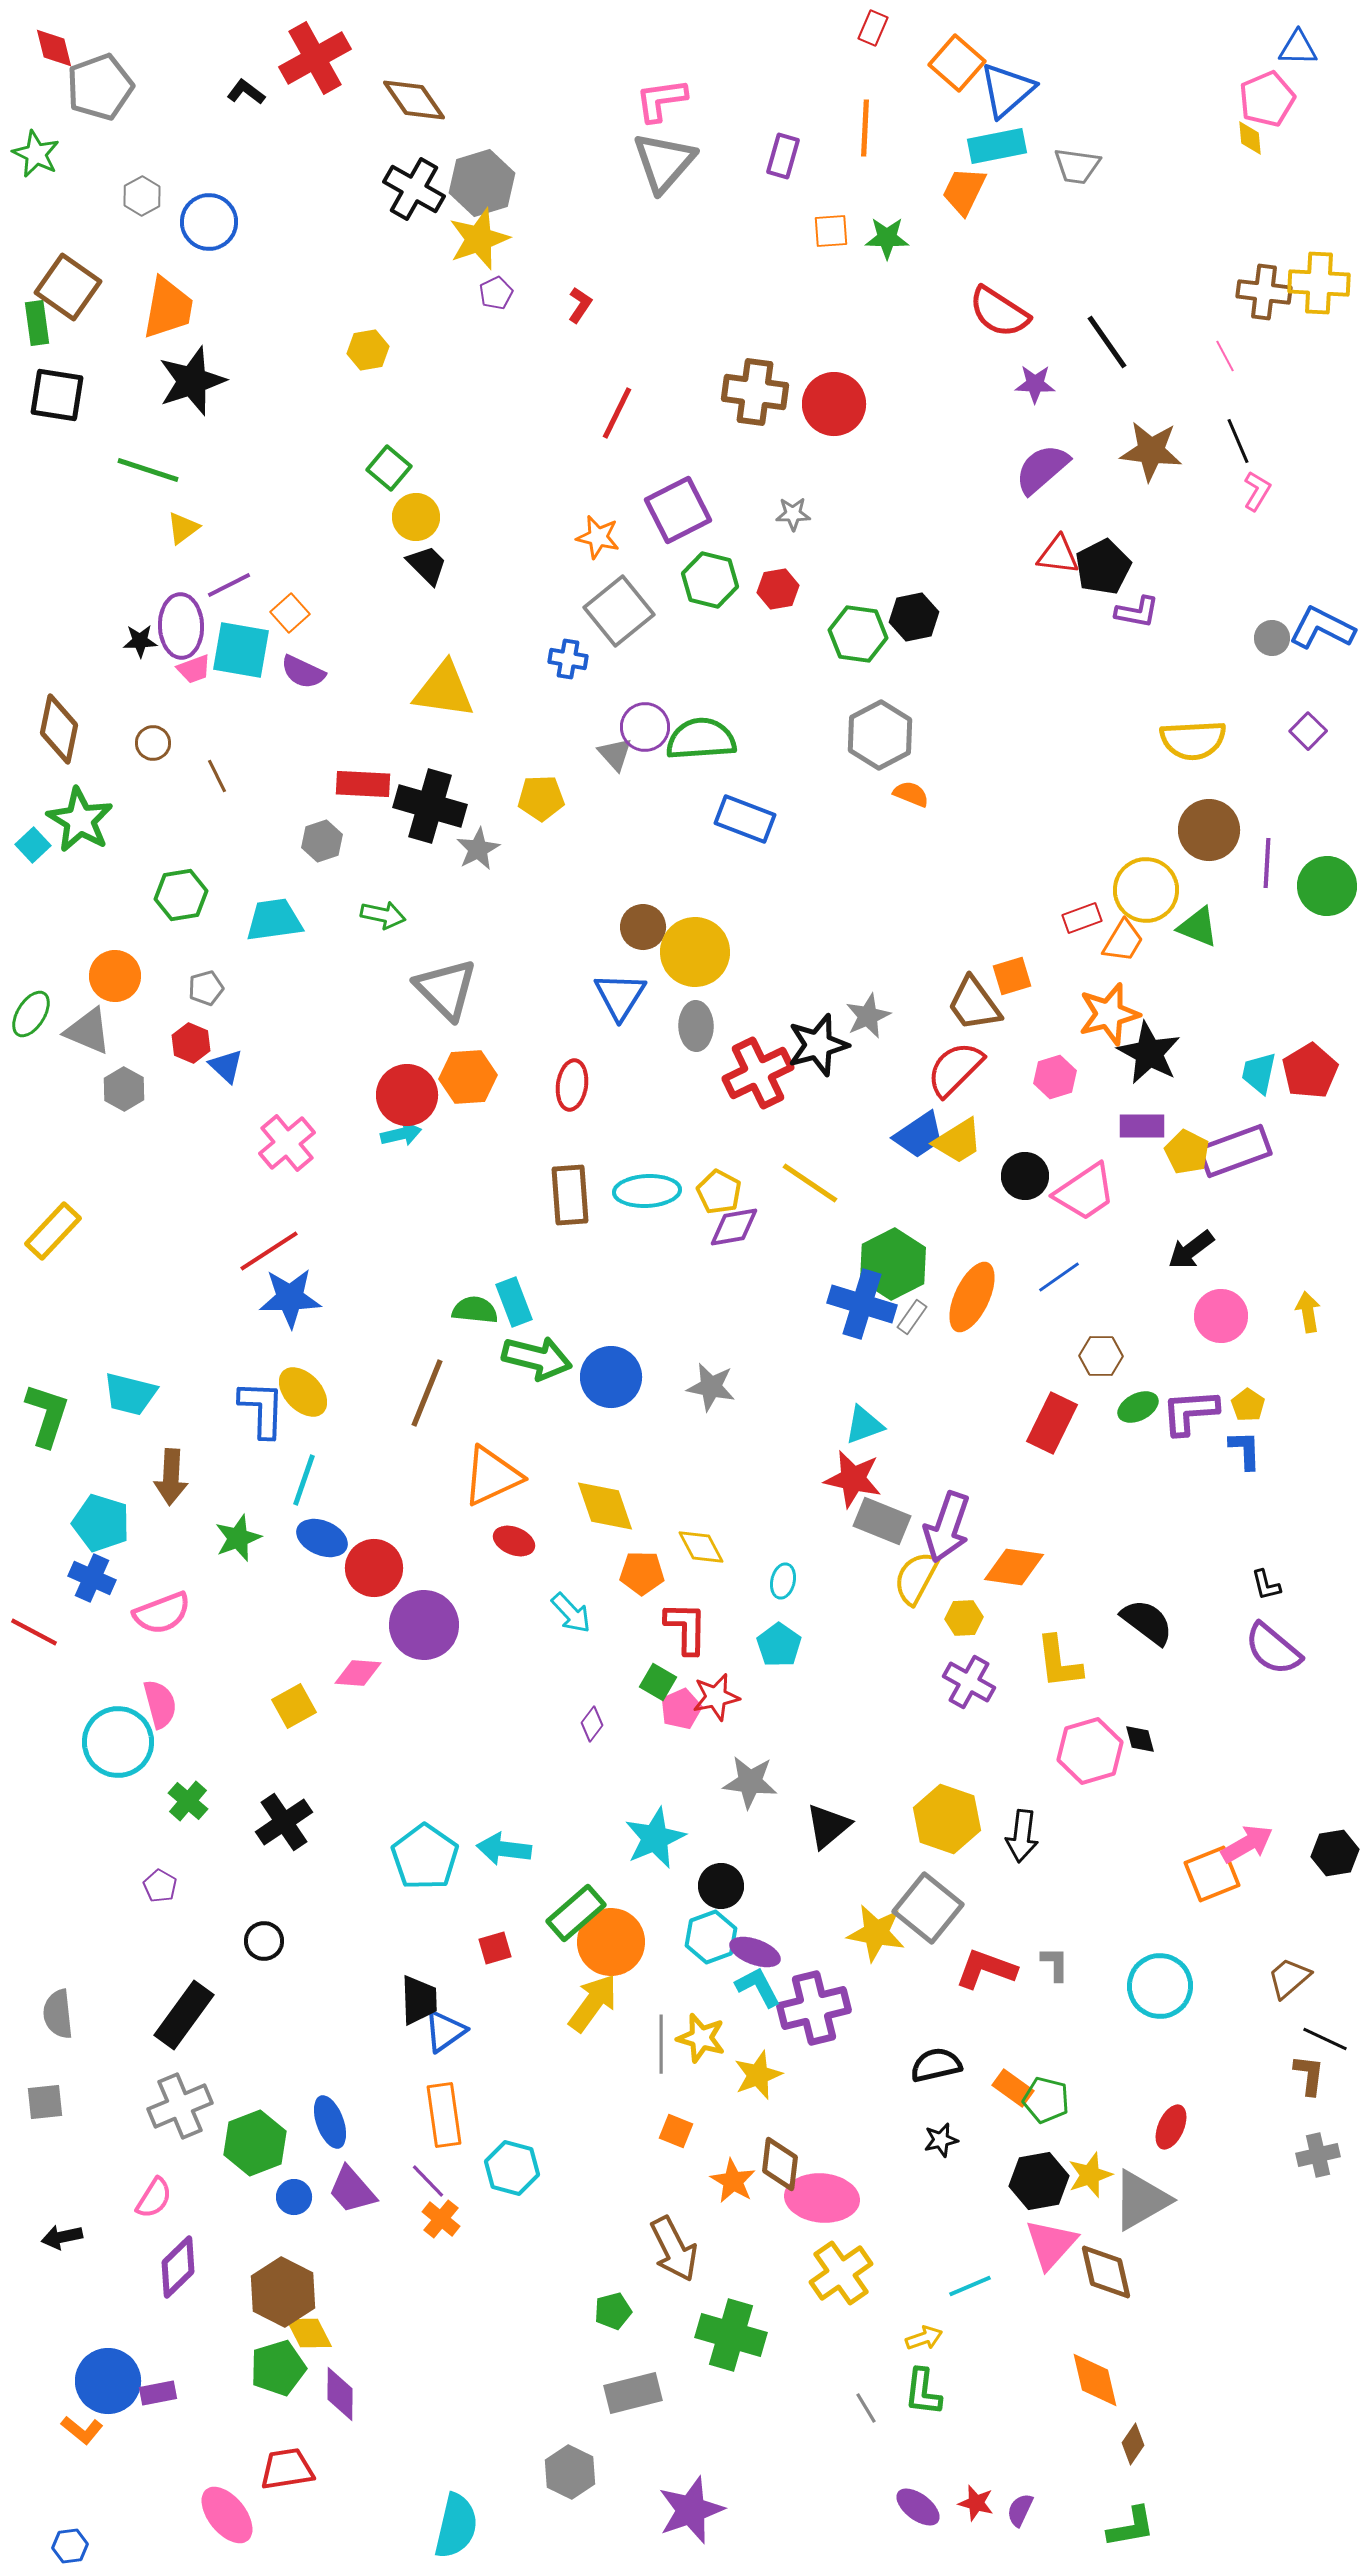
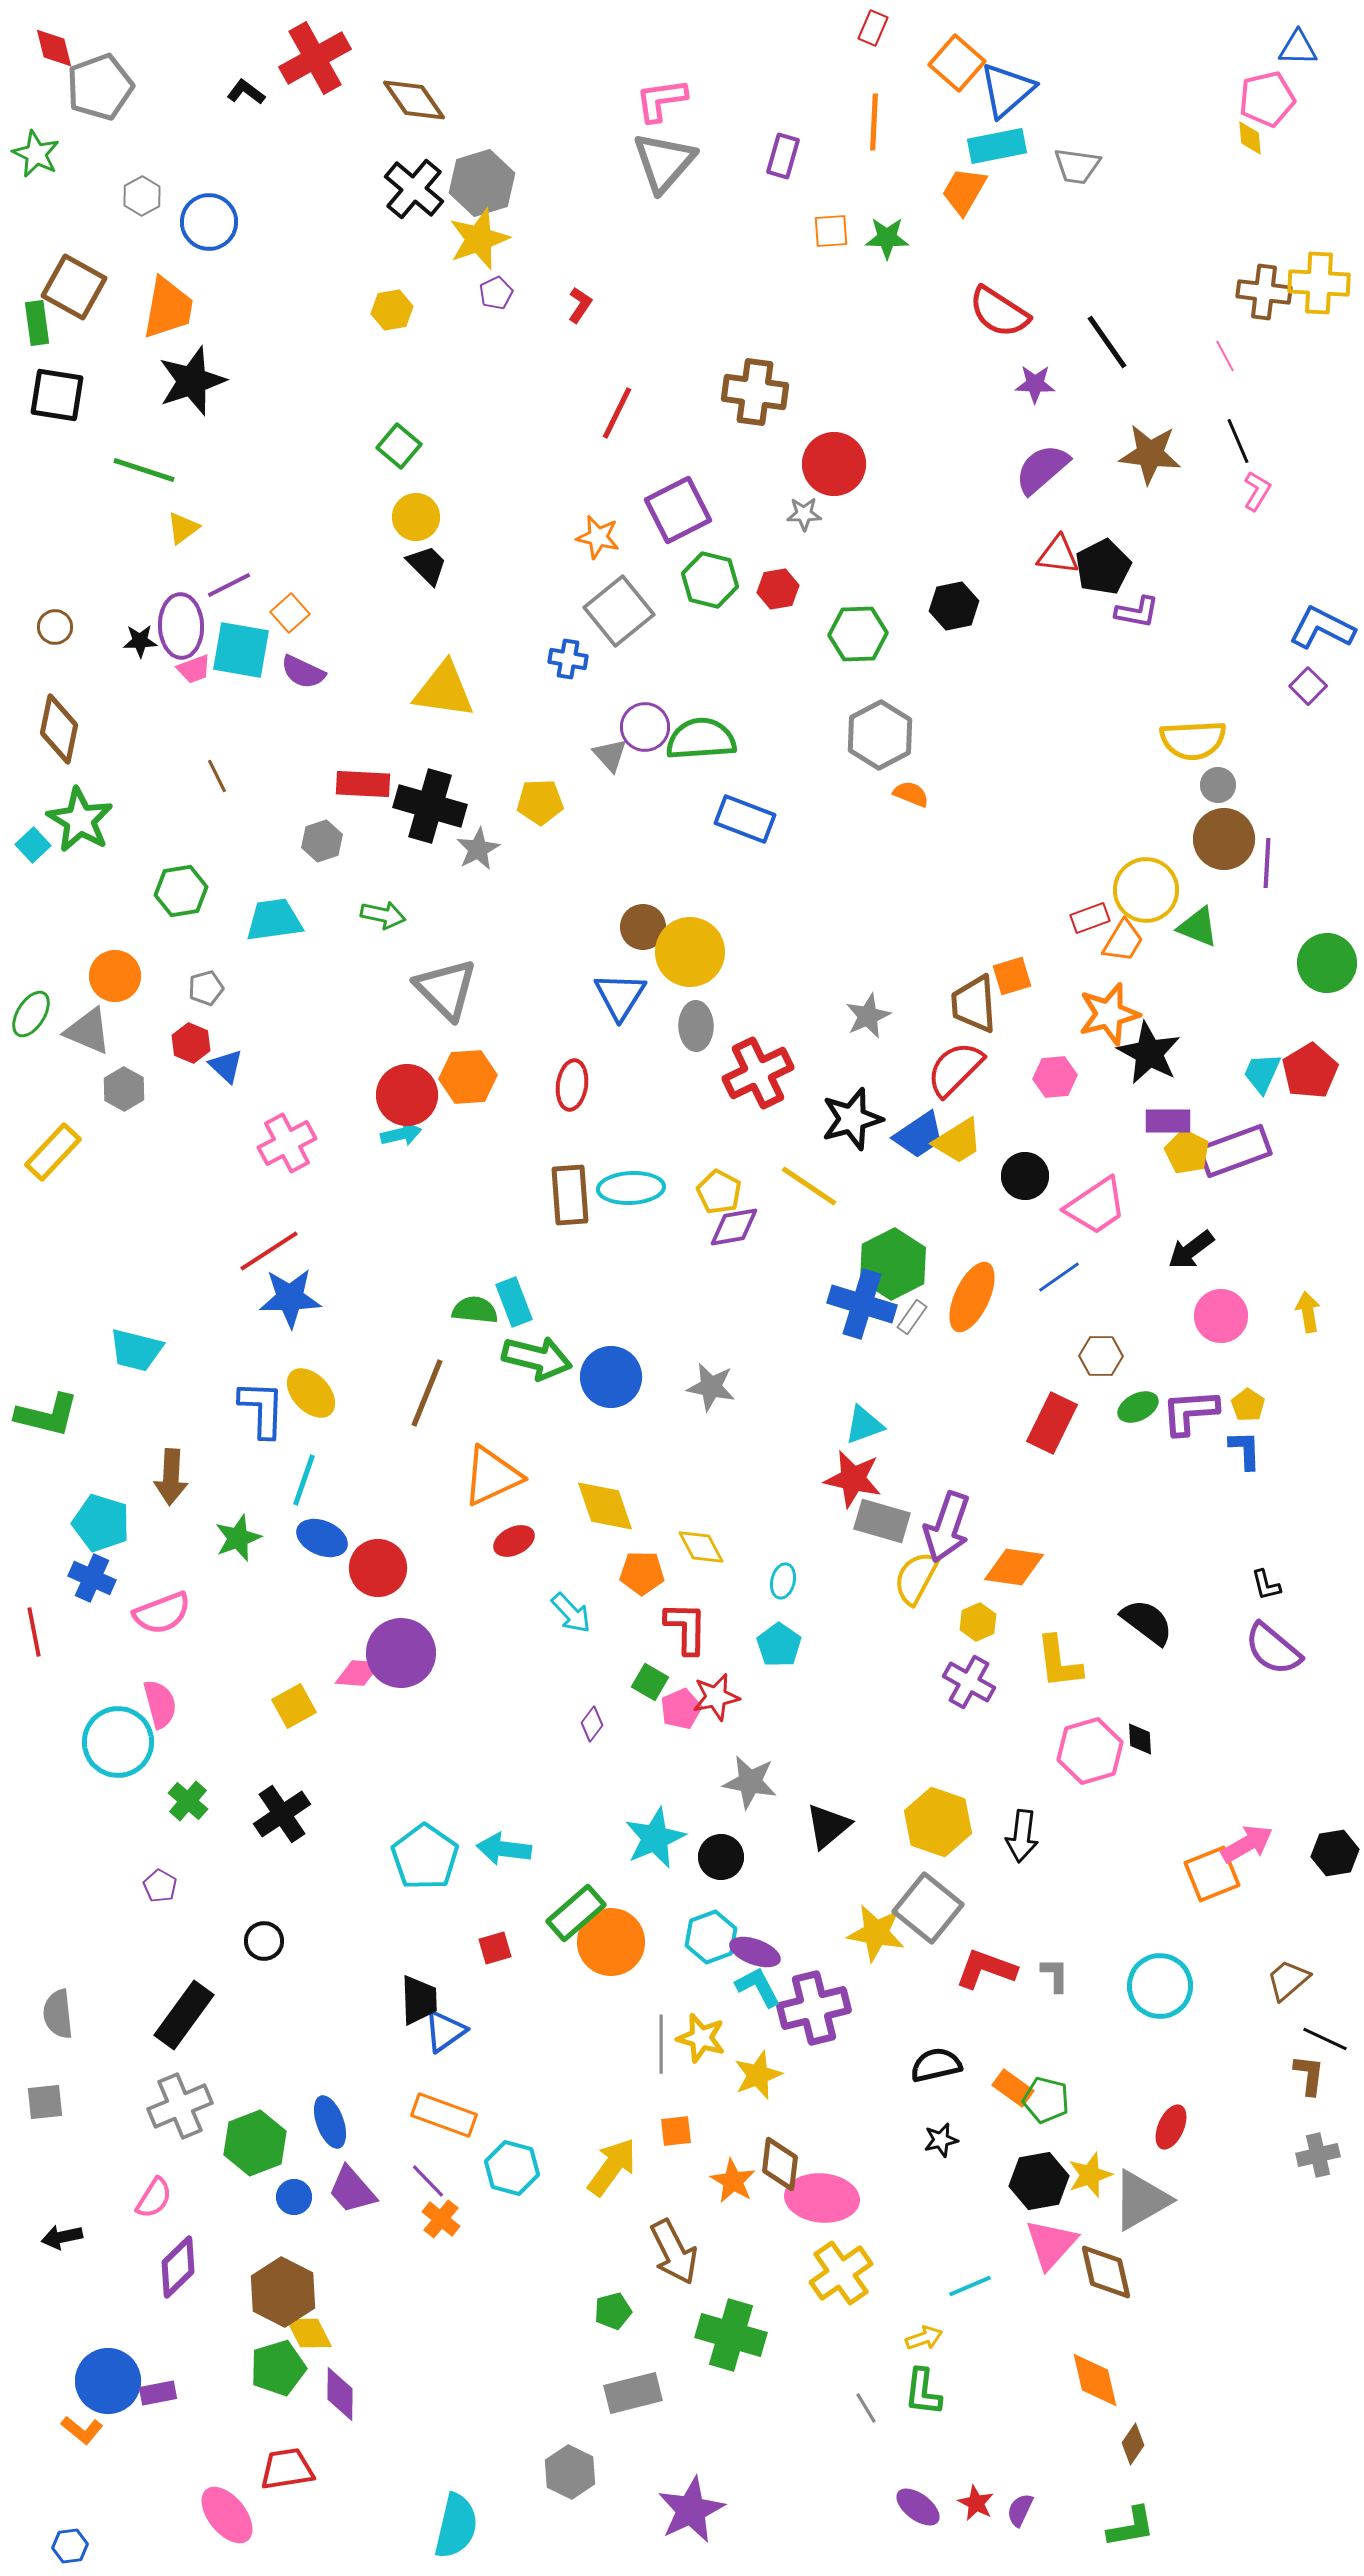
pink pentagon at (1267, 99): rotated 10 degrees clockwise
orange line at (865, 128): moved 9 px right, 6 px up
black cross at (414, 189): rotated 10 degrees clockwise
orange trapezoid at (964, 191): rotated 4 degrees clockwise
brown square at (68, 287): moved 6 px right; rotated 6 degrees counterclockwise
yellow hexagon at (368, 350): moved 24 px right, 40 px up
red circle at (834, 404): moved 60 px down
brown star at (1151, 451): moved 1 px left, 3 px down
green square at (389, 468): moved 10 px right, 22 px up
green line at (148, 470): moved 4 px left
gray star at (793, 514): moved 11 px right
black hexagon at (914, 617): moved 40 px right, 11 px up
green hexagon at (858, 634): rotated 10 degrees counterclockwise
gray circle at (1272, 638): moved 54 px left, 147 px down
purple square at (1308, 731): moved 45 px up
brown circle at (153, 743): moved 98 px left, 116 px up
gray triangle at (615, 754): moved 5 px left, 1 px down
yellow pentagon at (541, 798): moved 1 px left, 4 px down
brown circle at (1209, 830): moved 15 px right, 9 px down
green circle at (1327, 886): moved 77 px down
green hexagon at (181, 895): moved 4 px up
red rectangle at (1082, 918): moved 8 px right
yellow circle at (695, 952): moved 5 px left
brown trapezoid at (974, 1004): rotated 32 degrees clockwise
black star at (818, 1045): moved 34 px right, 74 px down
cyan trapezoid at (1259, 1073): moved 3 px right; rotated 12 degrees clockwise
pink hexagon at (1055, 1077): rotated 12 degrees clockwise
purple rectangle at (1142, 1126): moved 26 px right, 5 px up
pink cross at (287, 1143): rotated 12 degrees clockwise
yellow line at (810, 1183): moved 1 px left, 3 px down
cyan ellipse at (647, 1191): moved 16 px left, 3 px up
pink trapezoid at (1085, 1192): moved 11 px right, 14 px down
yellow rectangle at (53, 1231): moved 79 px up
yellow ellipse at (303, 1392): moved 8 px right, 1 px down
cyan trapezoid at (130, 1394): moved 6 px right, 44 px up
green L-shape at (47, 1415): rotated 86 degrees clockwise
gray rectangle at (882, 1521): rotated 6 degrees counterclockwise
red ellipse at (514, 1541): rotated 48 degrees counterclockwise
red circle at (374, 1568): moved 4 px right
yellow hexagon at (964, 1618): moved 14 px right, 4 px down; rotated 21 degrees counterclockwise
purple circle at (424, 1625): moved 23 px left, 28 px down
red line at (34, 1632): rotated 51 degrees clockwise
green square at (658, 1682): moved 8 px left
black diamond at (1140, 1739): rotated 12 degrees clockwise
gray star at (750, 1782): rotated 4 degrees clockwise
yellow hexagon at (947, 1819): moved 9 px left, 3 px down
black cross at (284, 1822): moved 2 px left, 8 px up
black circle at (721, 1886): moved 29 px up
gray L-shape at (1055, 1964): moved 11 px down
brown trapezoid at (1289, 1978): moved 1 px left, 2 px down
yellow arrow at (593, 2003): moved 19 px right, 164 px down
orange rectangle at (444, 2115): rotated 62 degrees counterclockwise
orange square at (676, 2131): rotated 28 degrees counterclockwise
brown arrow at (674, 2249): moved 3 px down
red star at (976, 2503): rotated 12 degrees clockwise
purple star at (691, 2510): rotated 6 degrees counterclockwise
